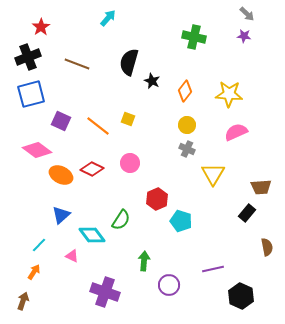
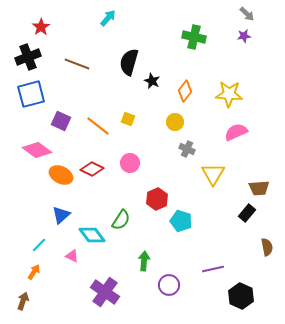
purple star: rotated 16 degrees counterclockwise
yellow circle: moved 12 px left, 3 px up
brown trapezoid: moved 2 px left, 1 px down
purple cross: rotated 16 degrees clockwise
